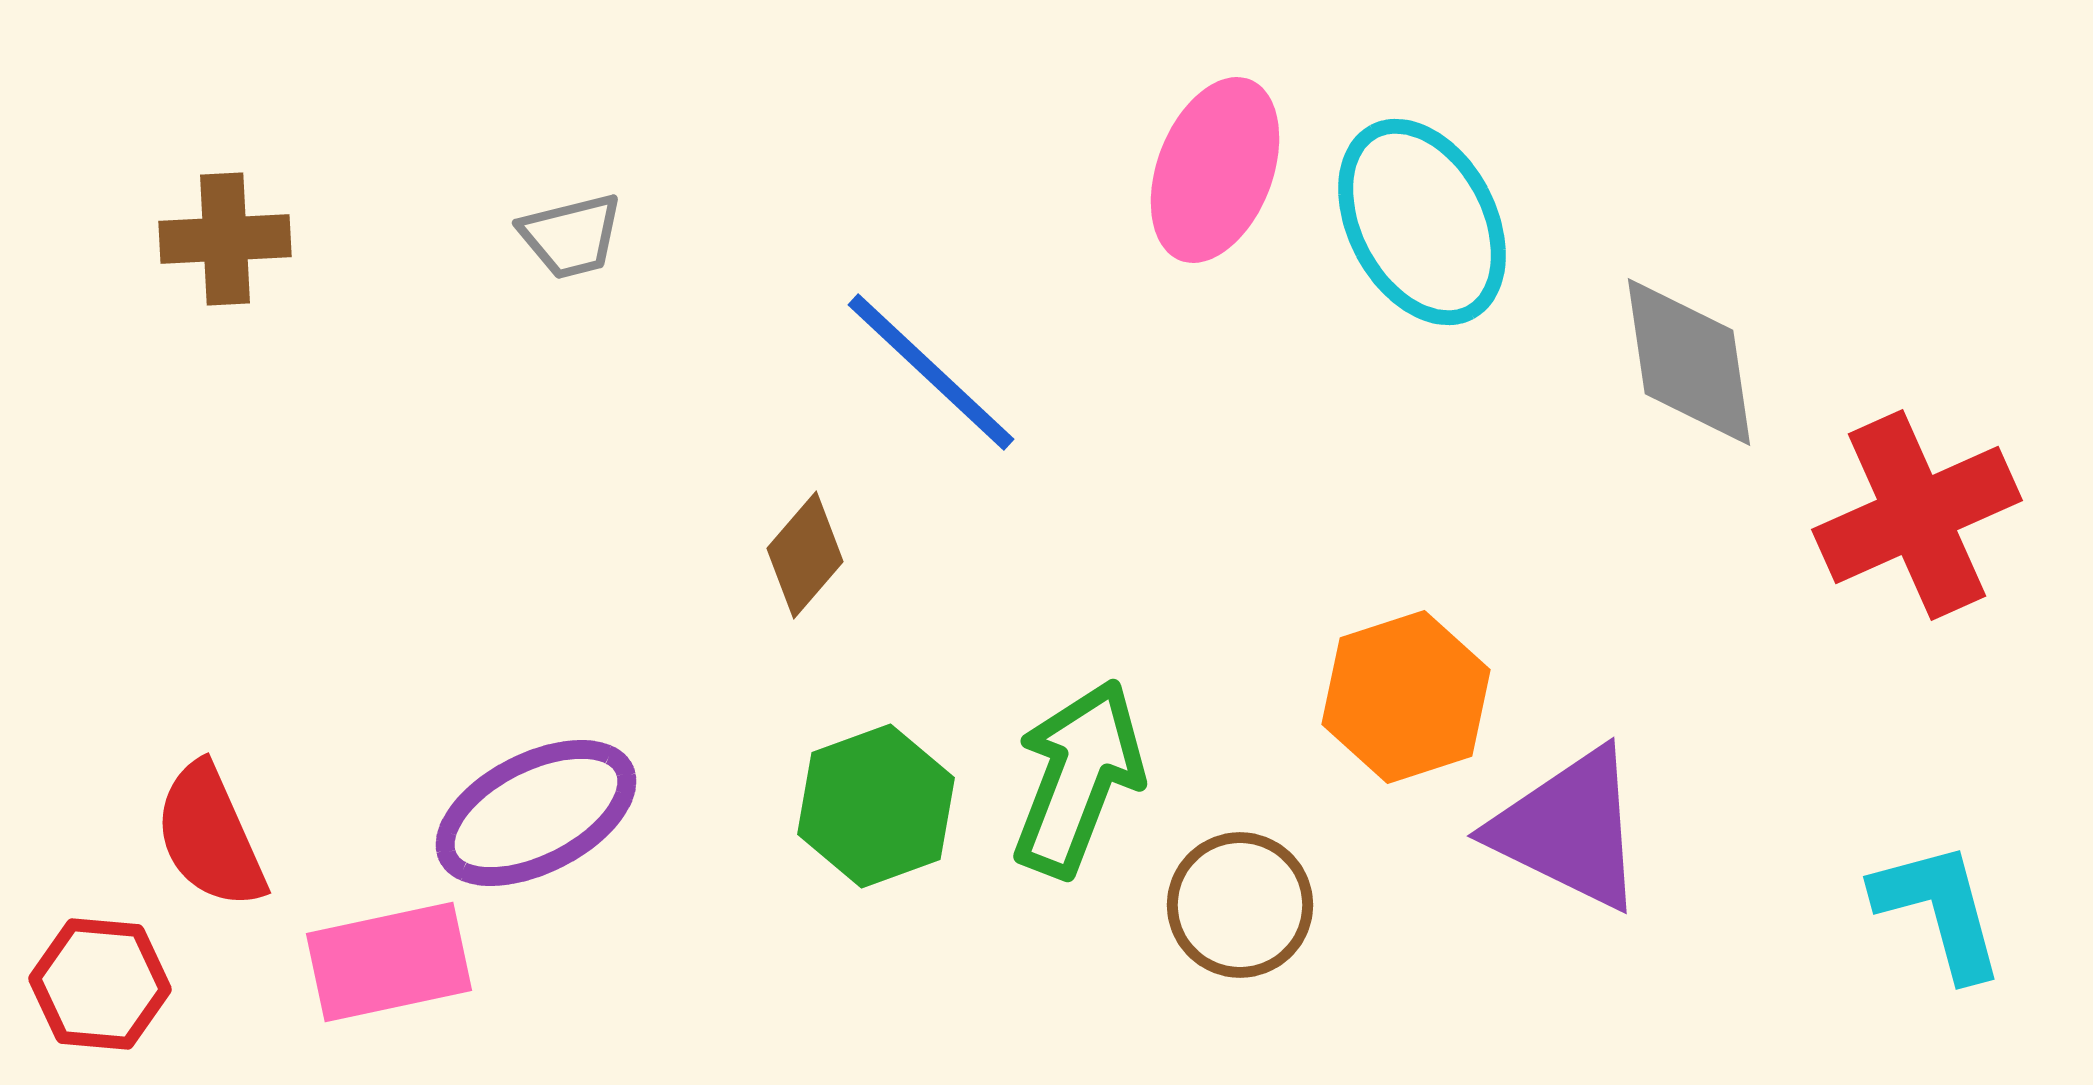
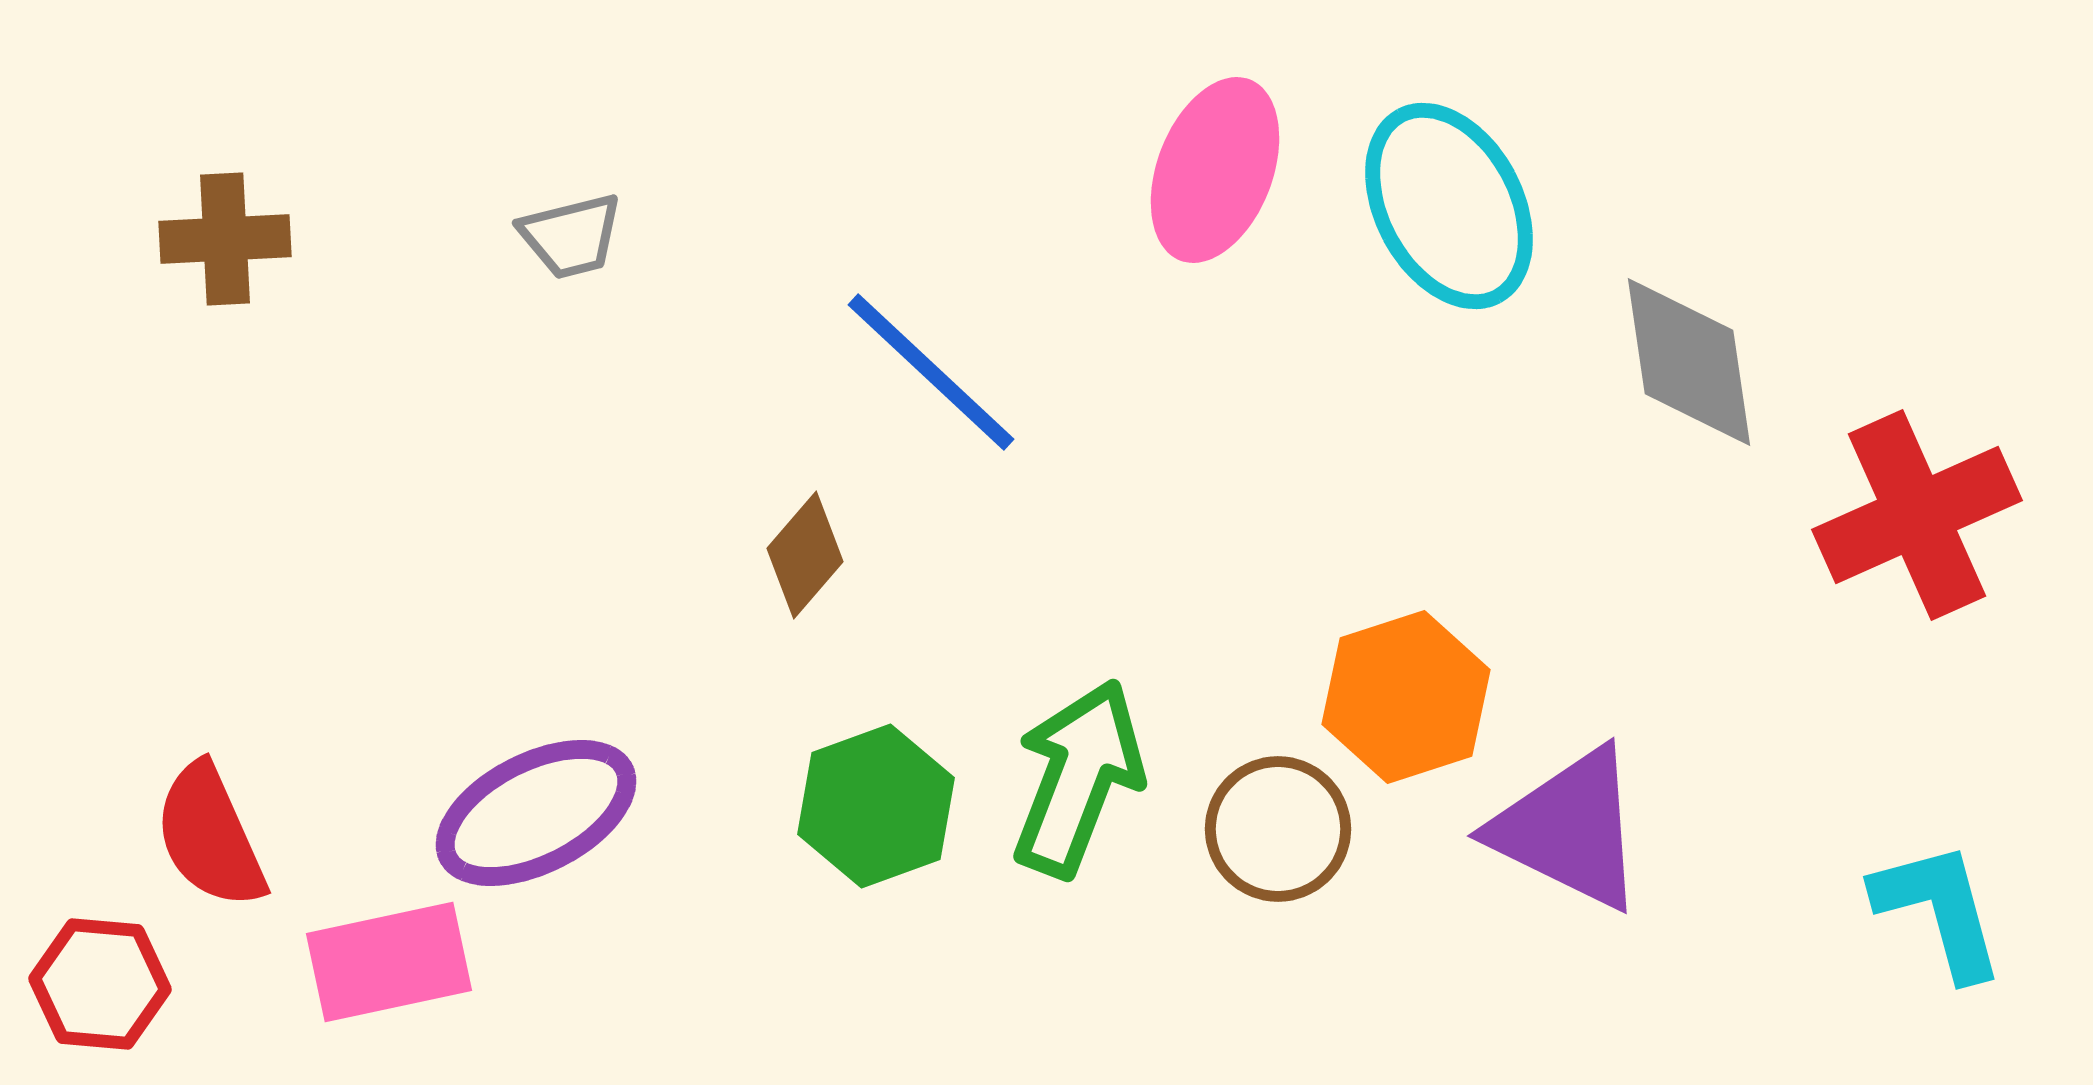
cyan ellipse: moved 27 px right, 16 px up
brown circle: moved 38 px right, 76 px up
